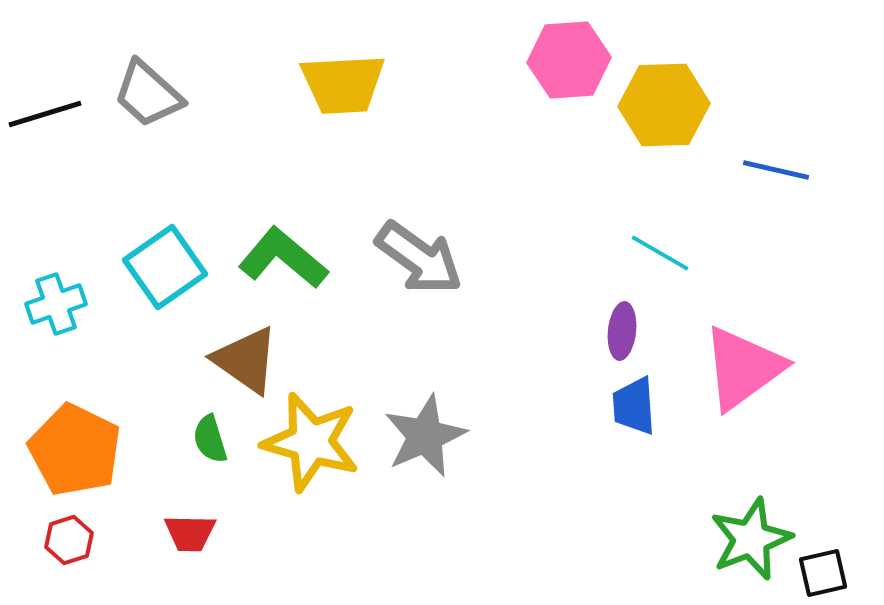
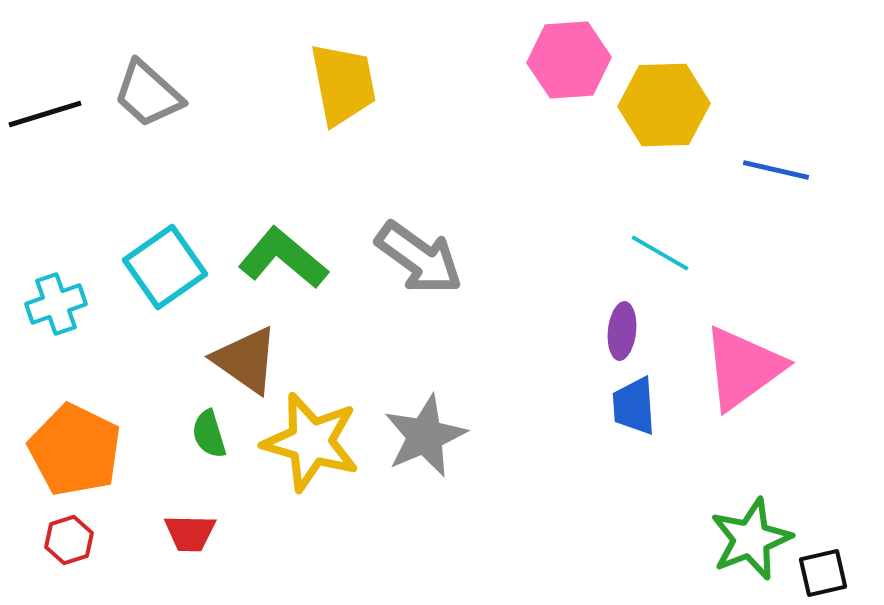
yellow trapezoid: rotated 98 degrees counterclockwise
green semicircle: moved 1 px left, 5 px up
